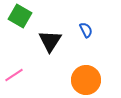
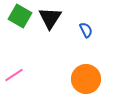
black triangle: moved 23 px up
orange circle: moved 1 px up
